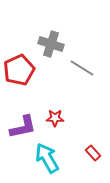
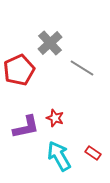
gray cross: moved 1 px left, 1 px up; rotated 30 degrees clockwise
red star: rotated 18 degrees clockwise
purple L-shape: moved 3 px right
red rectangle: rotated 14 degrees counterclockwise
cyan arrow: moved 12 px right, 2 px up
